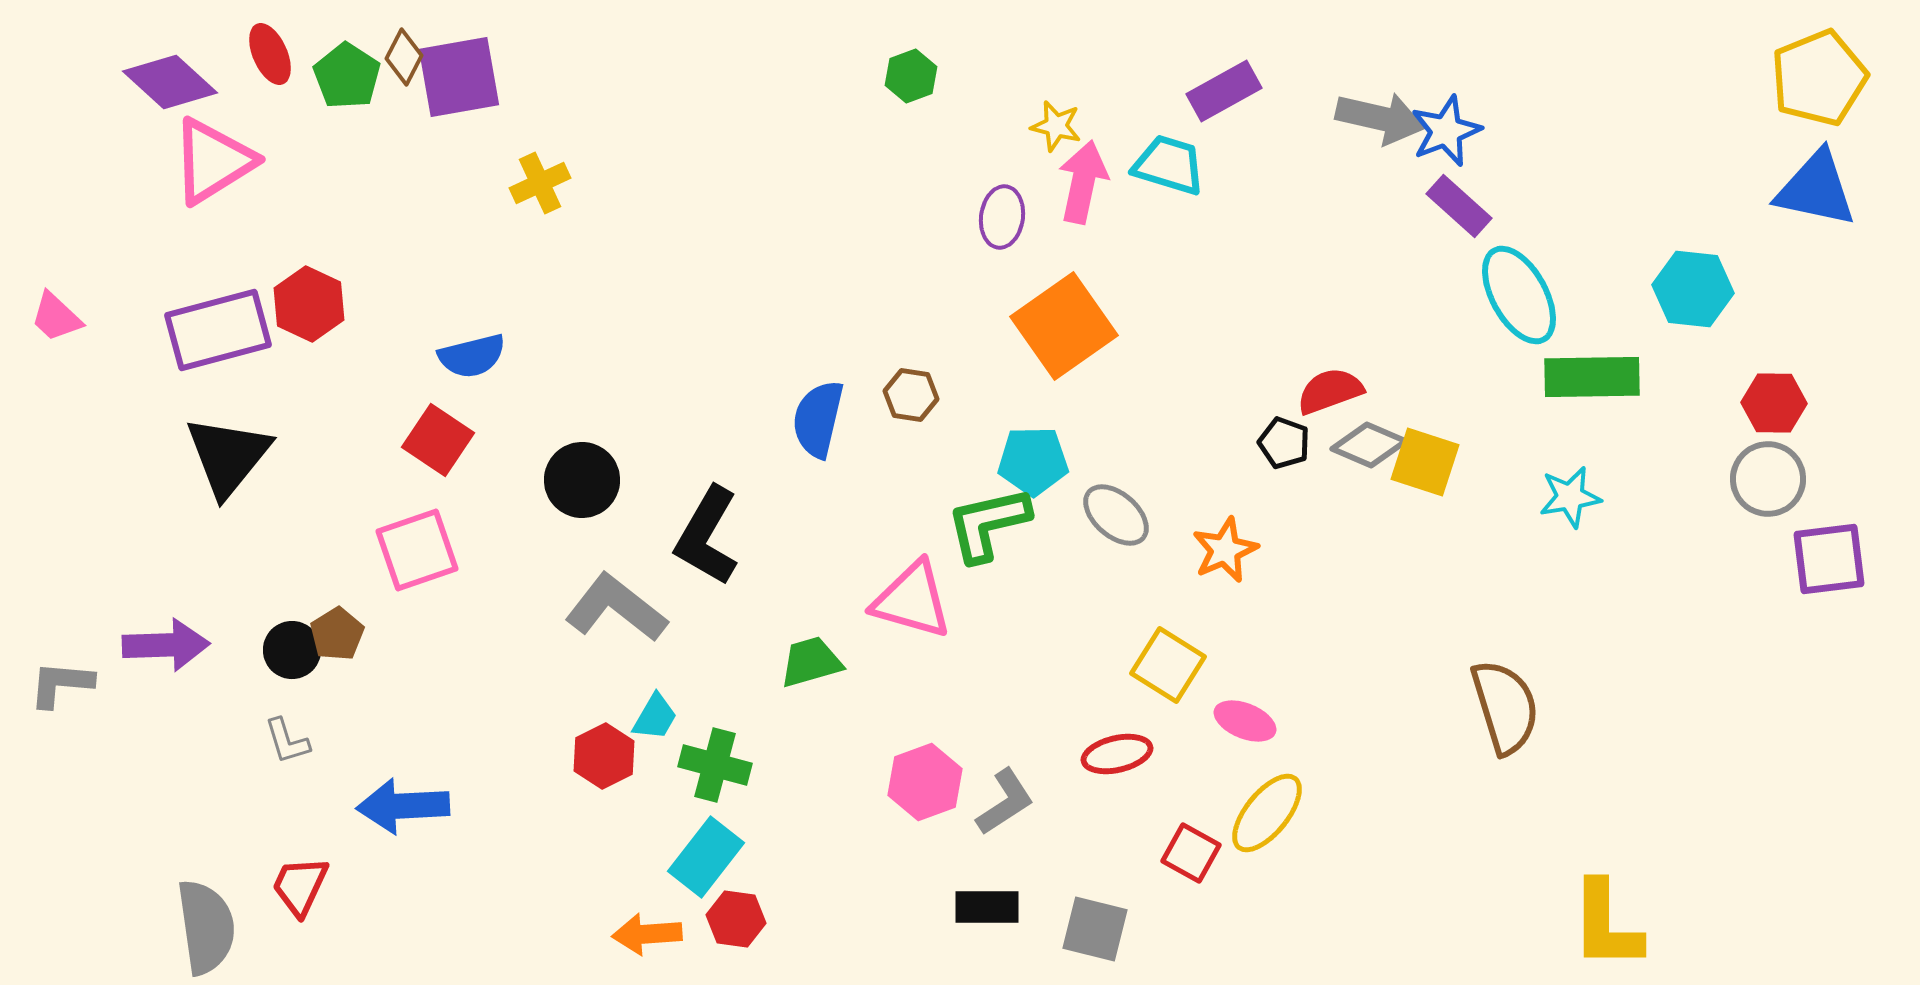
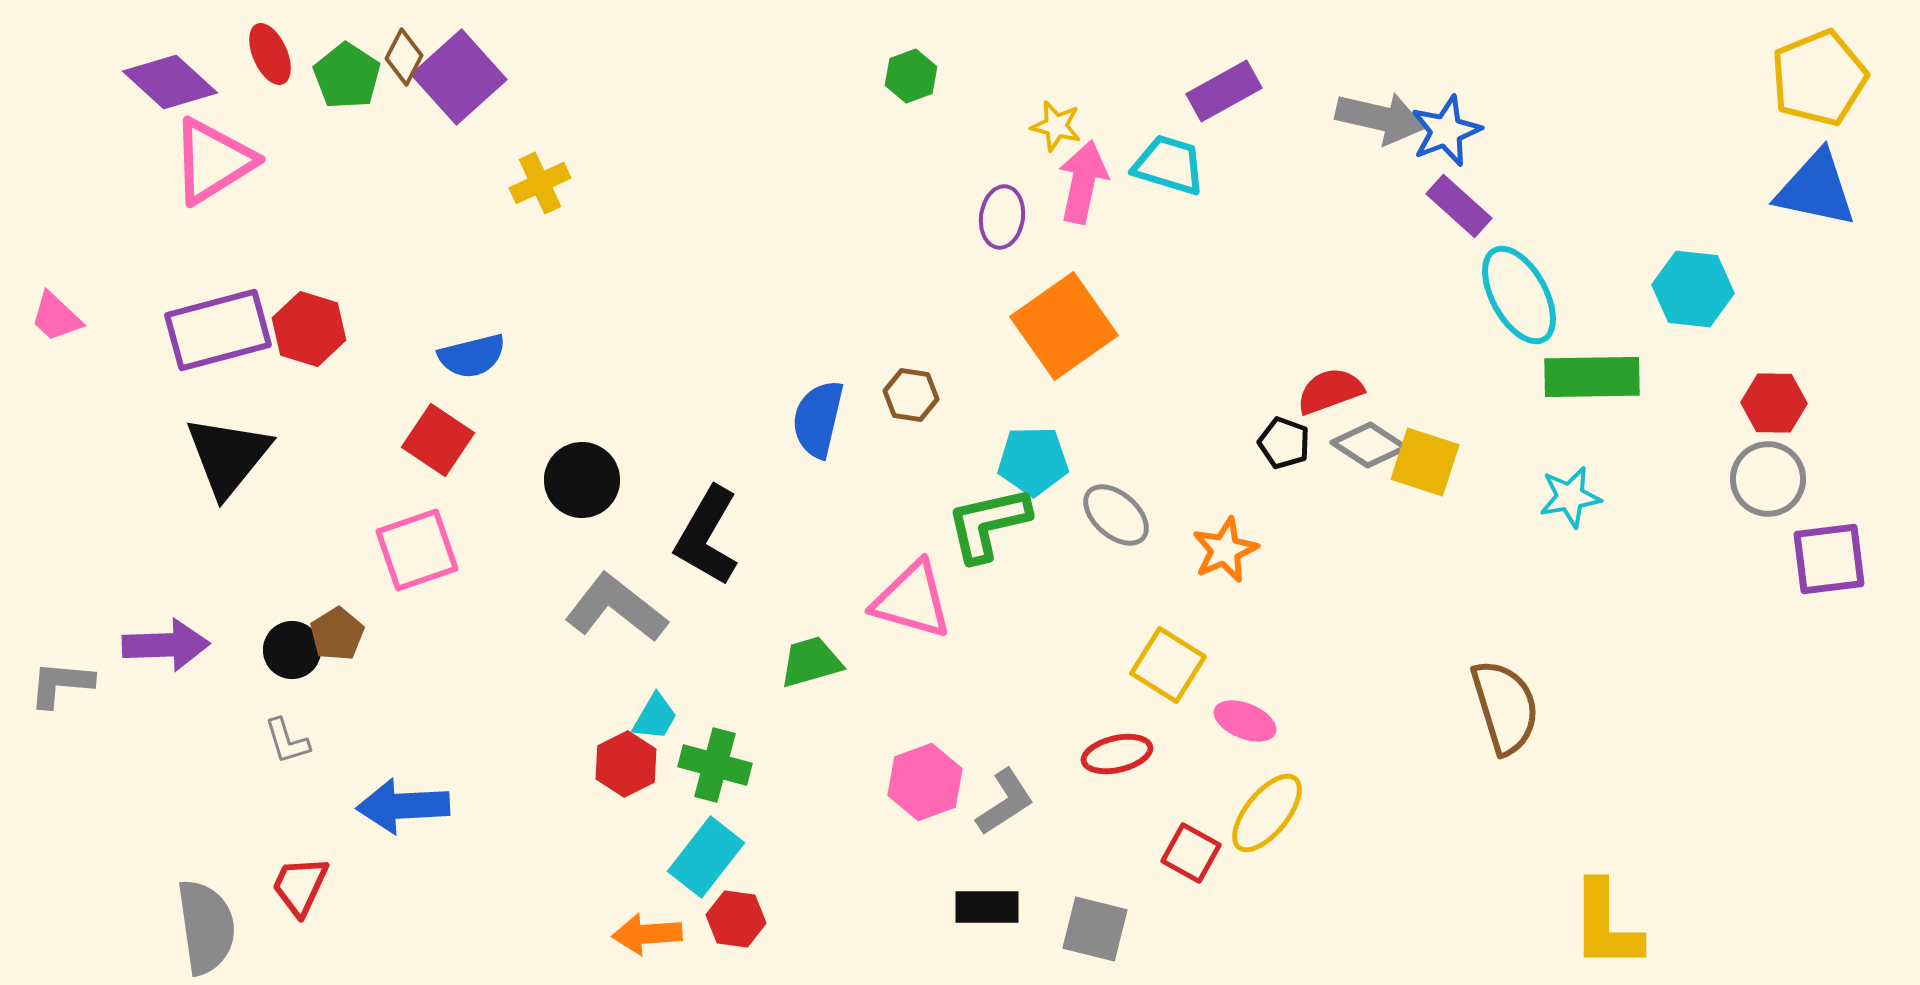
purple square at (459, 77): rotated 32 degrees counterclockwise
red hexagon at (309, 304): moved 25 px down; rotated 8 degrees counterclockwise
gray diamond at (1369, 445): rotated 10 degrees clockwise
red hexagon at (604, 756): moved 22 px right, 8 px down
